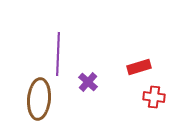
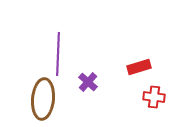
brown ellipse: moved 4 px right
